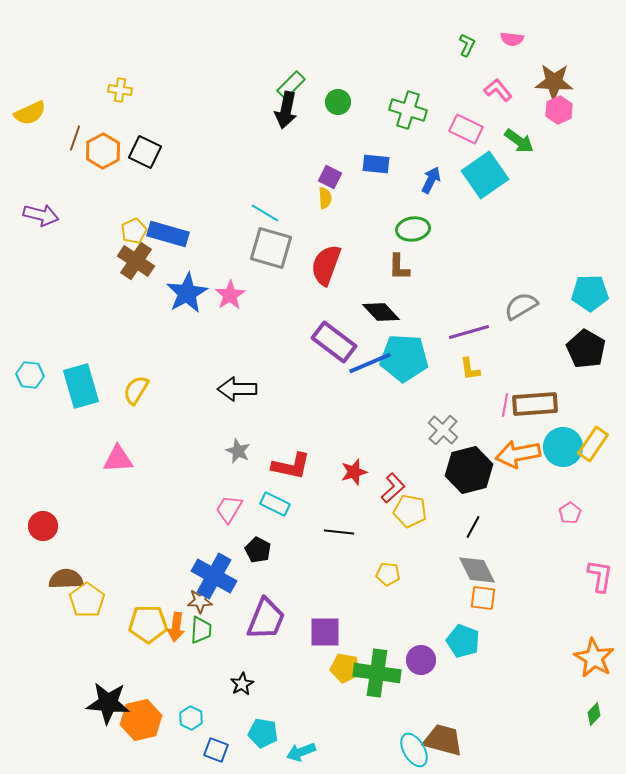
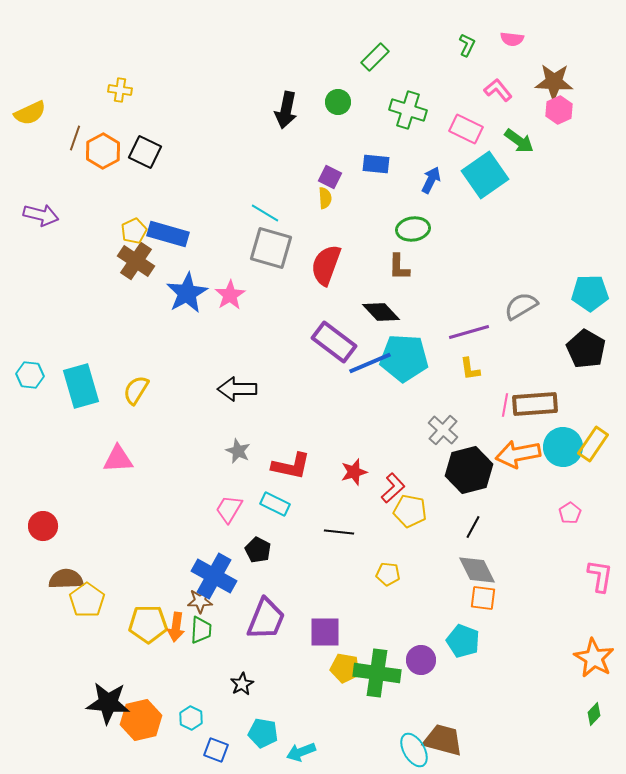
green rectangle at (291, 85): moved 84 px right, 28 px up
